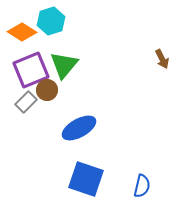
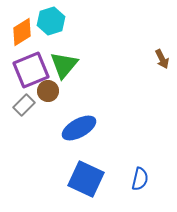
orange diamond: rotated 64 degrees counterclockwise
brown circle: moved 1 px right, 1 px down
gray rectangle: moved 2 px left, 3 px down
blue square: rotated 6 degrees clockwise
blue semicircle: moved 2 px left, 7 px up
